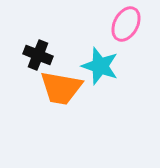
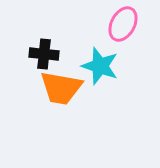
pink ellipse: moved 3 px left
black cross: moved 6 px right, 1 px up; rotated 16 degrees counterclockwise
